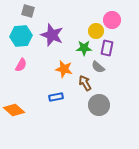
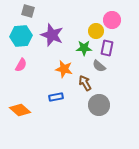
gray semicircle: moved 1 px right, 1 px up
orange diamond: moved 6 px right
